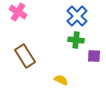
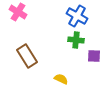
blue cross: rotated 15 degrees counterclockwise
brown rectangle: moved 2 px right
yellow semicircle: moved 1 px up
